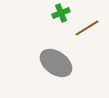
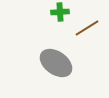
green cross: moved 1 px left, 1 px up; rotated 18 degrees clockwise
